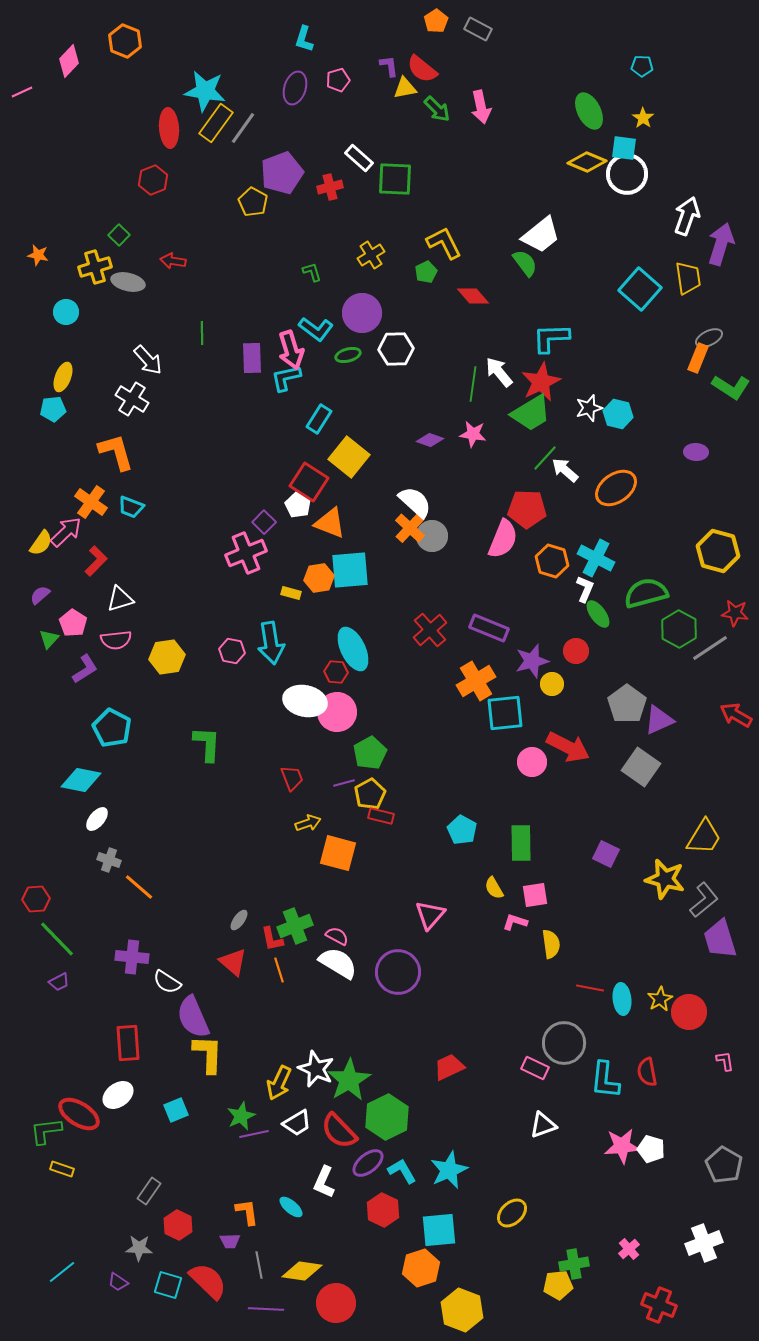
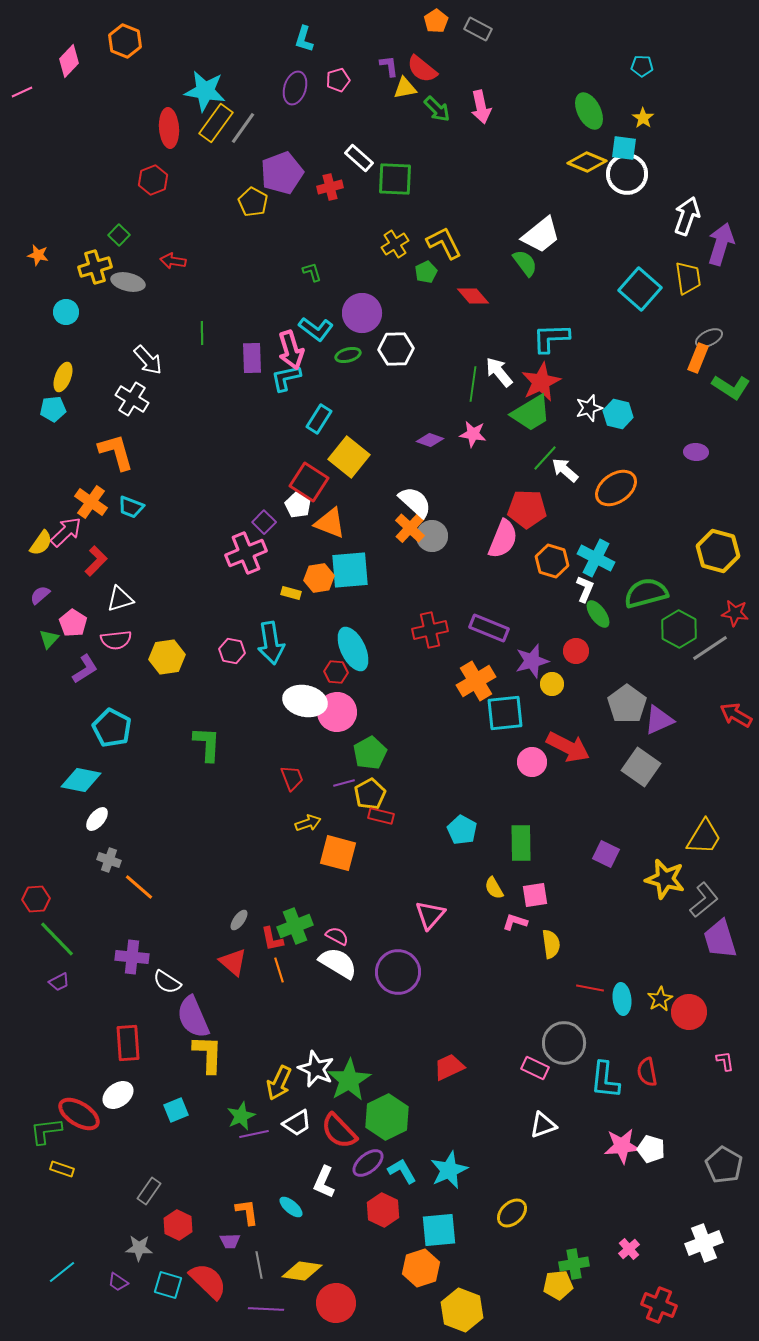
yellow cross at (371, 255): moved 24 px right, 11 px up
red cross at (430, 630): rotated 28 degrees clockwise
